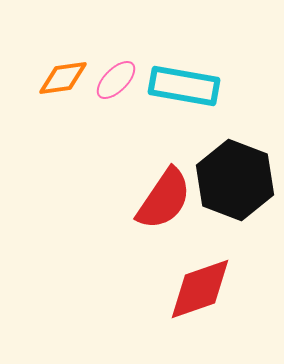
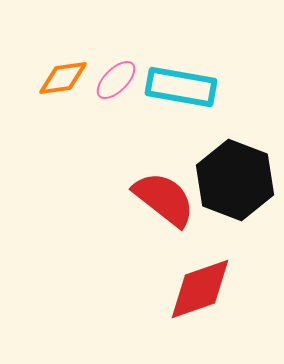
cyan rectangle: moved 3 px left, 1 px down
red semicircle: rotated 86 degrees counterclockwise
